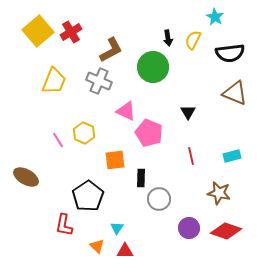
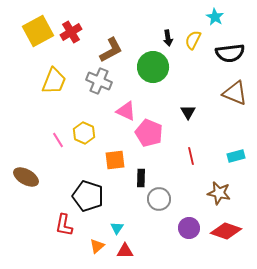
yellow square: rotated 12 degrees clockwise
cyan rectangle: moved 4 px right
black pentagon: rotated 20 degrees counterclockwise
orange triangle: rotated 35 degrees clockwise
